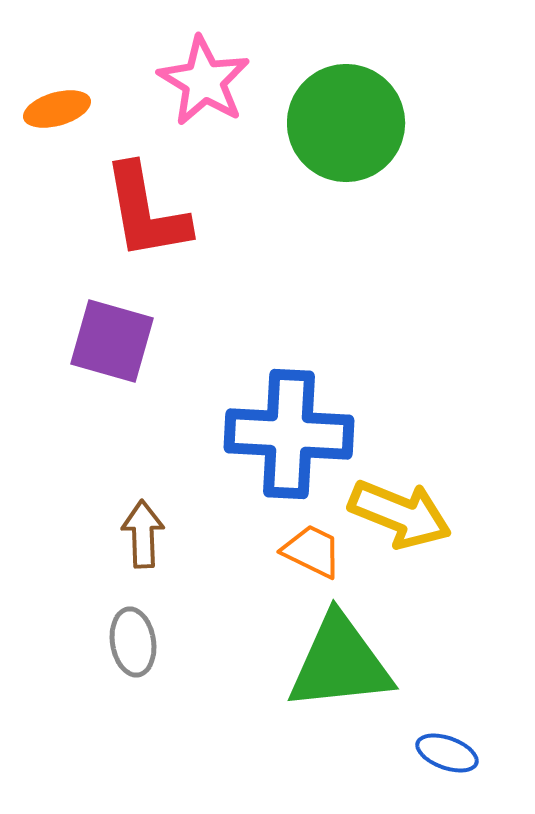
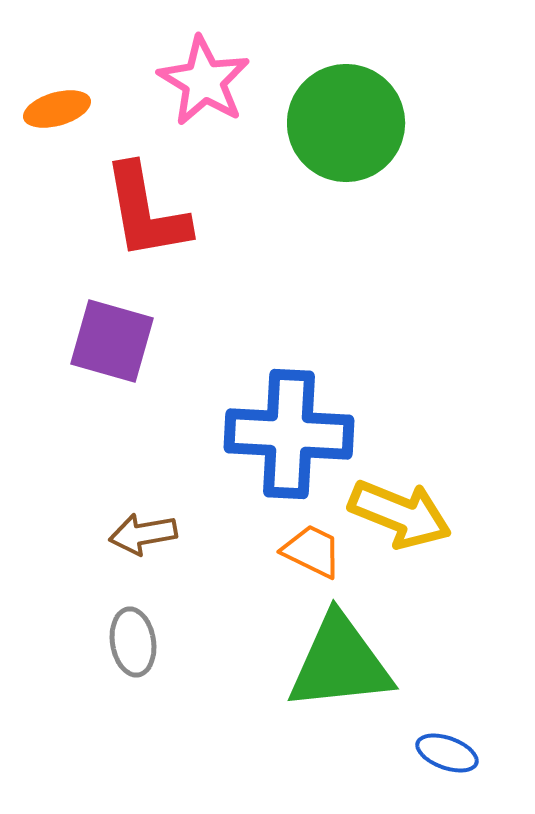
brown arrow: rotated 98 degrees counterclockwise
